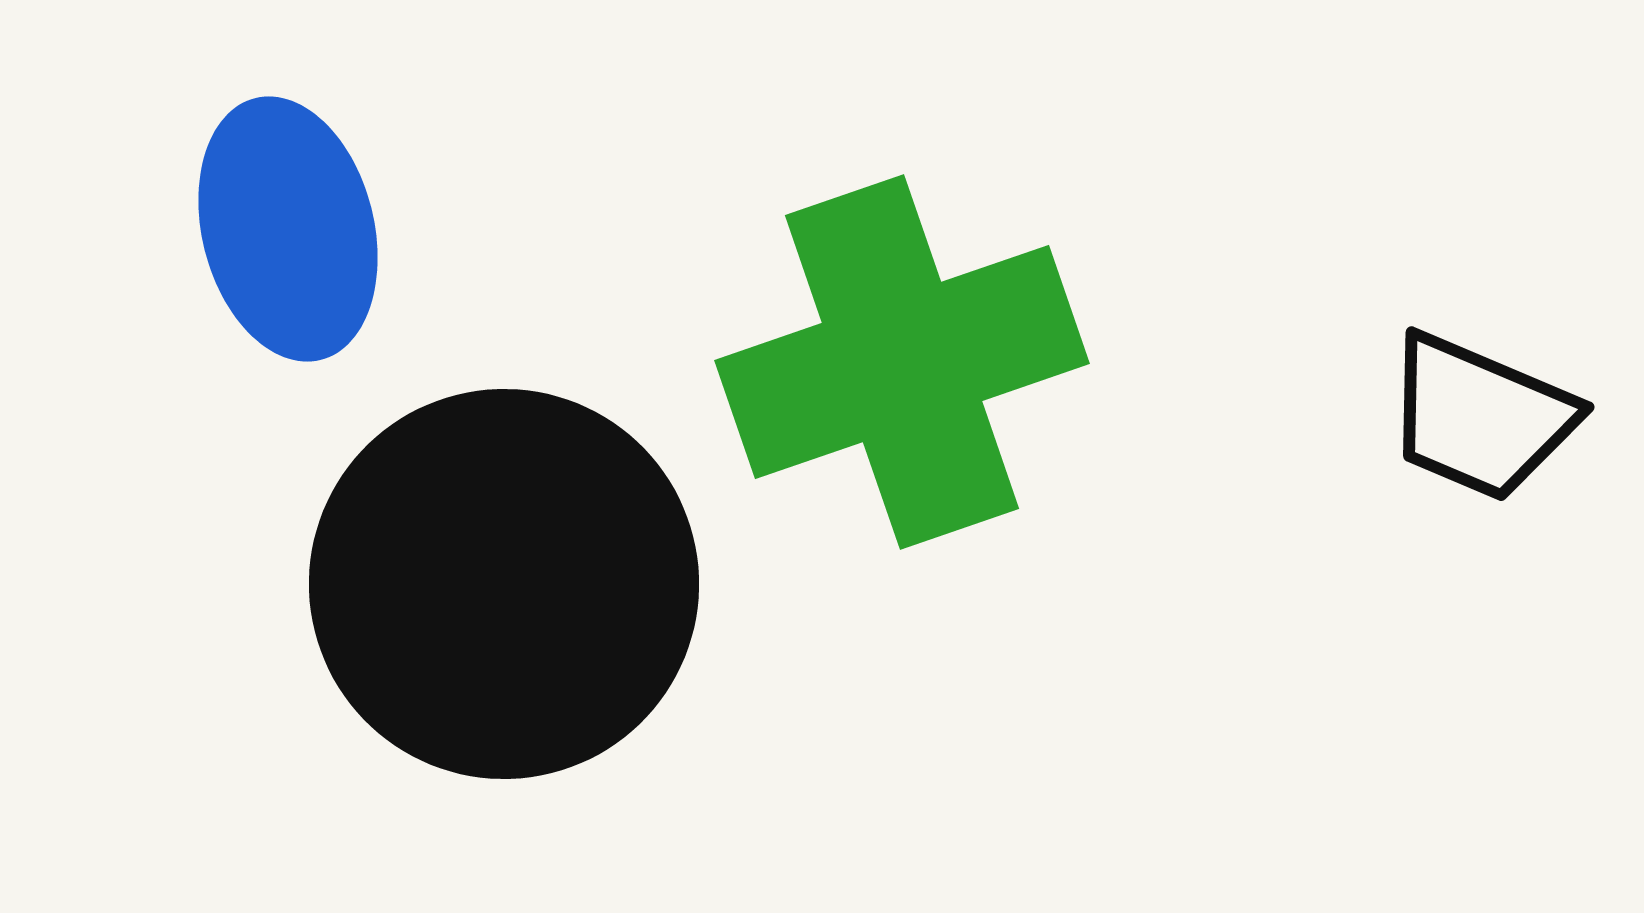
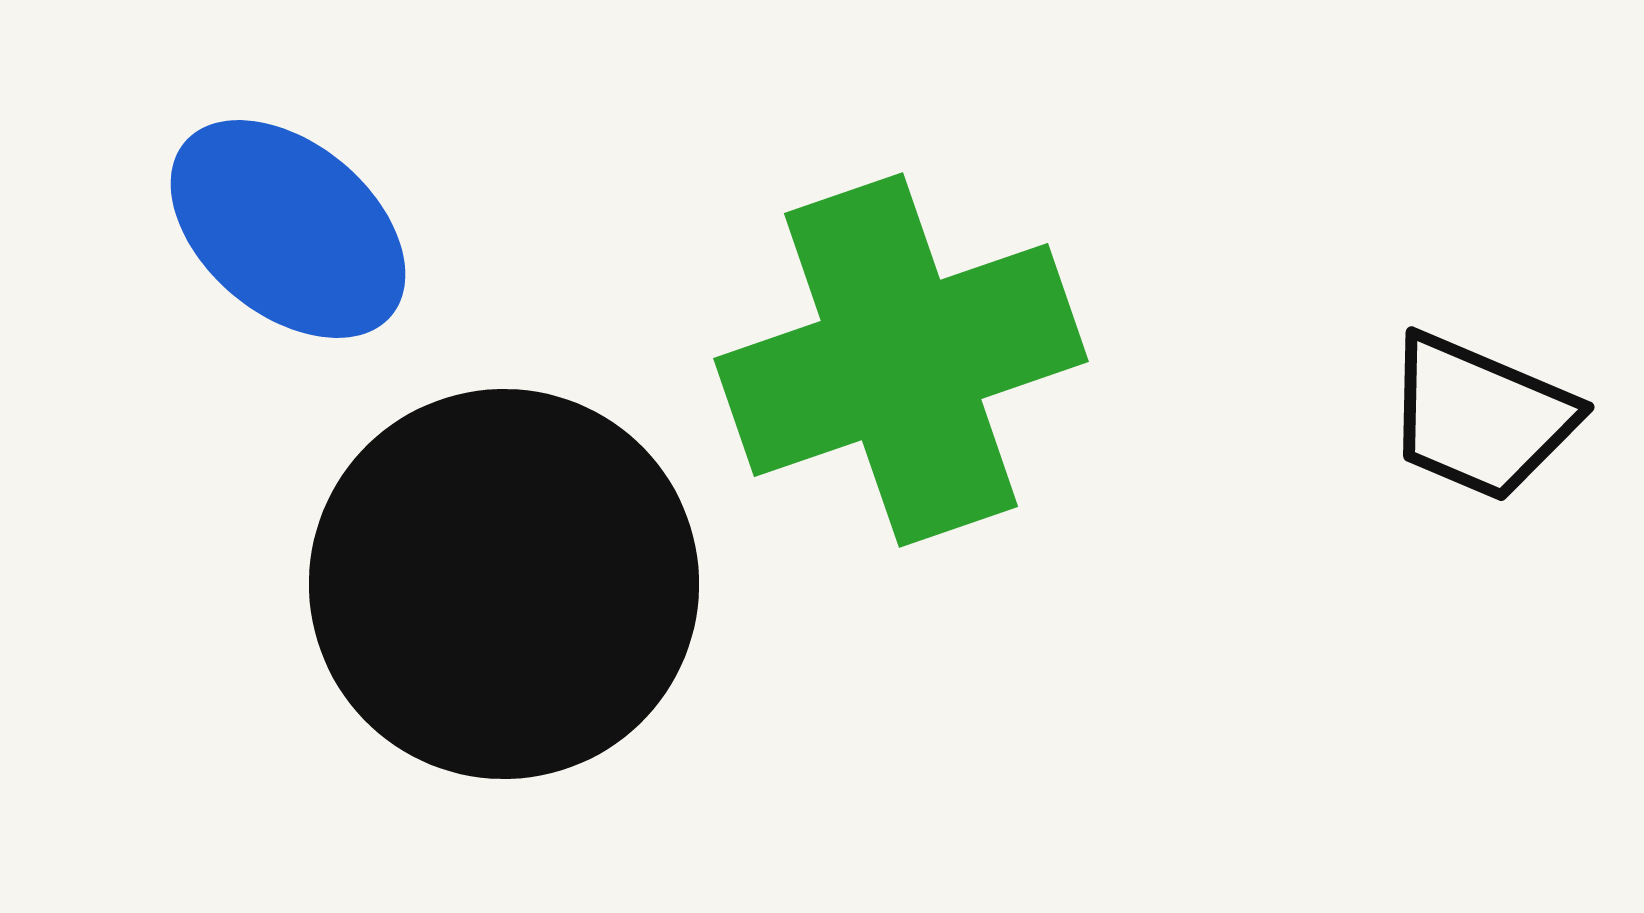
blue ellipse: rotated 36 degrees counterclockwise
green cross: moved 1 px left, 2 px up
